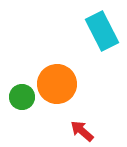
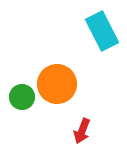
red arrow: rotated 110 degrees counterclockwise
